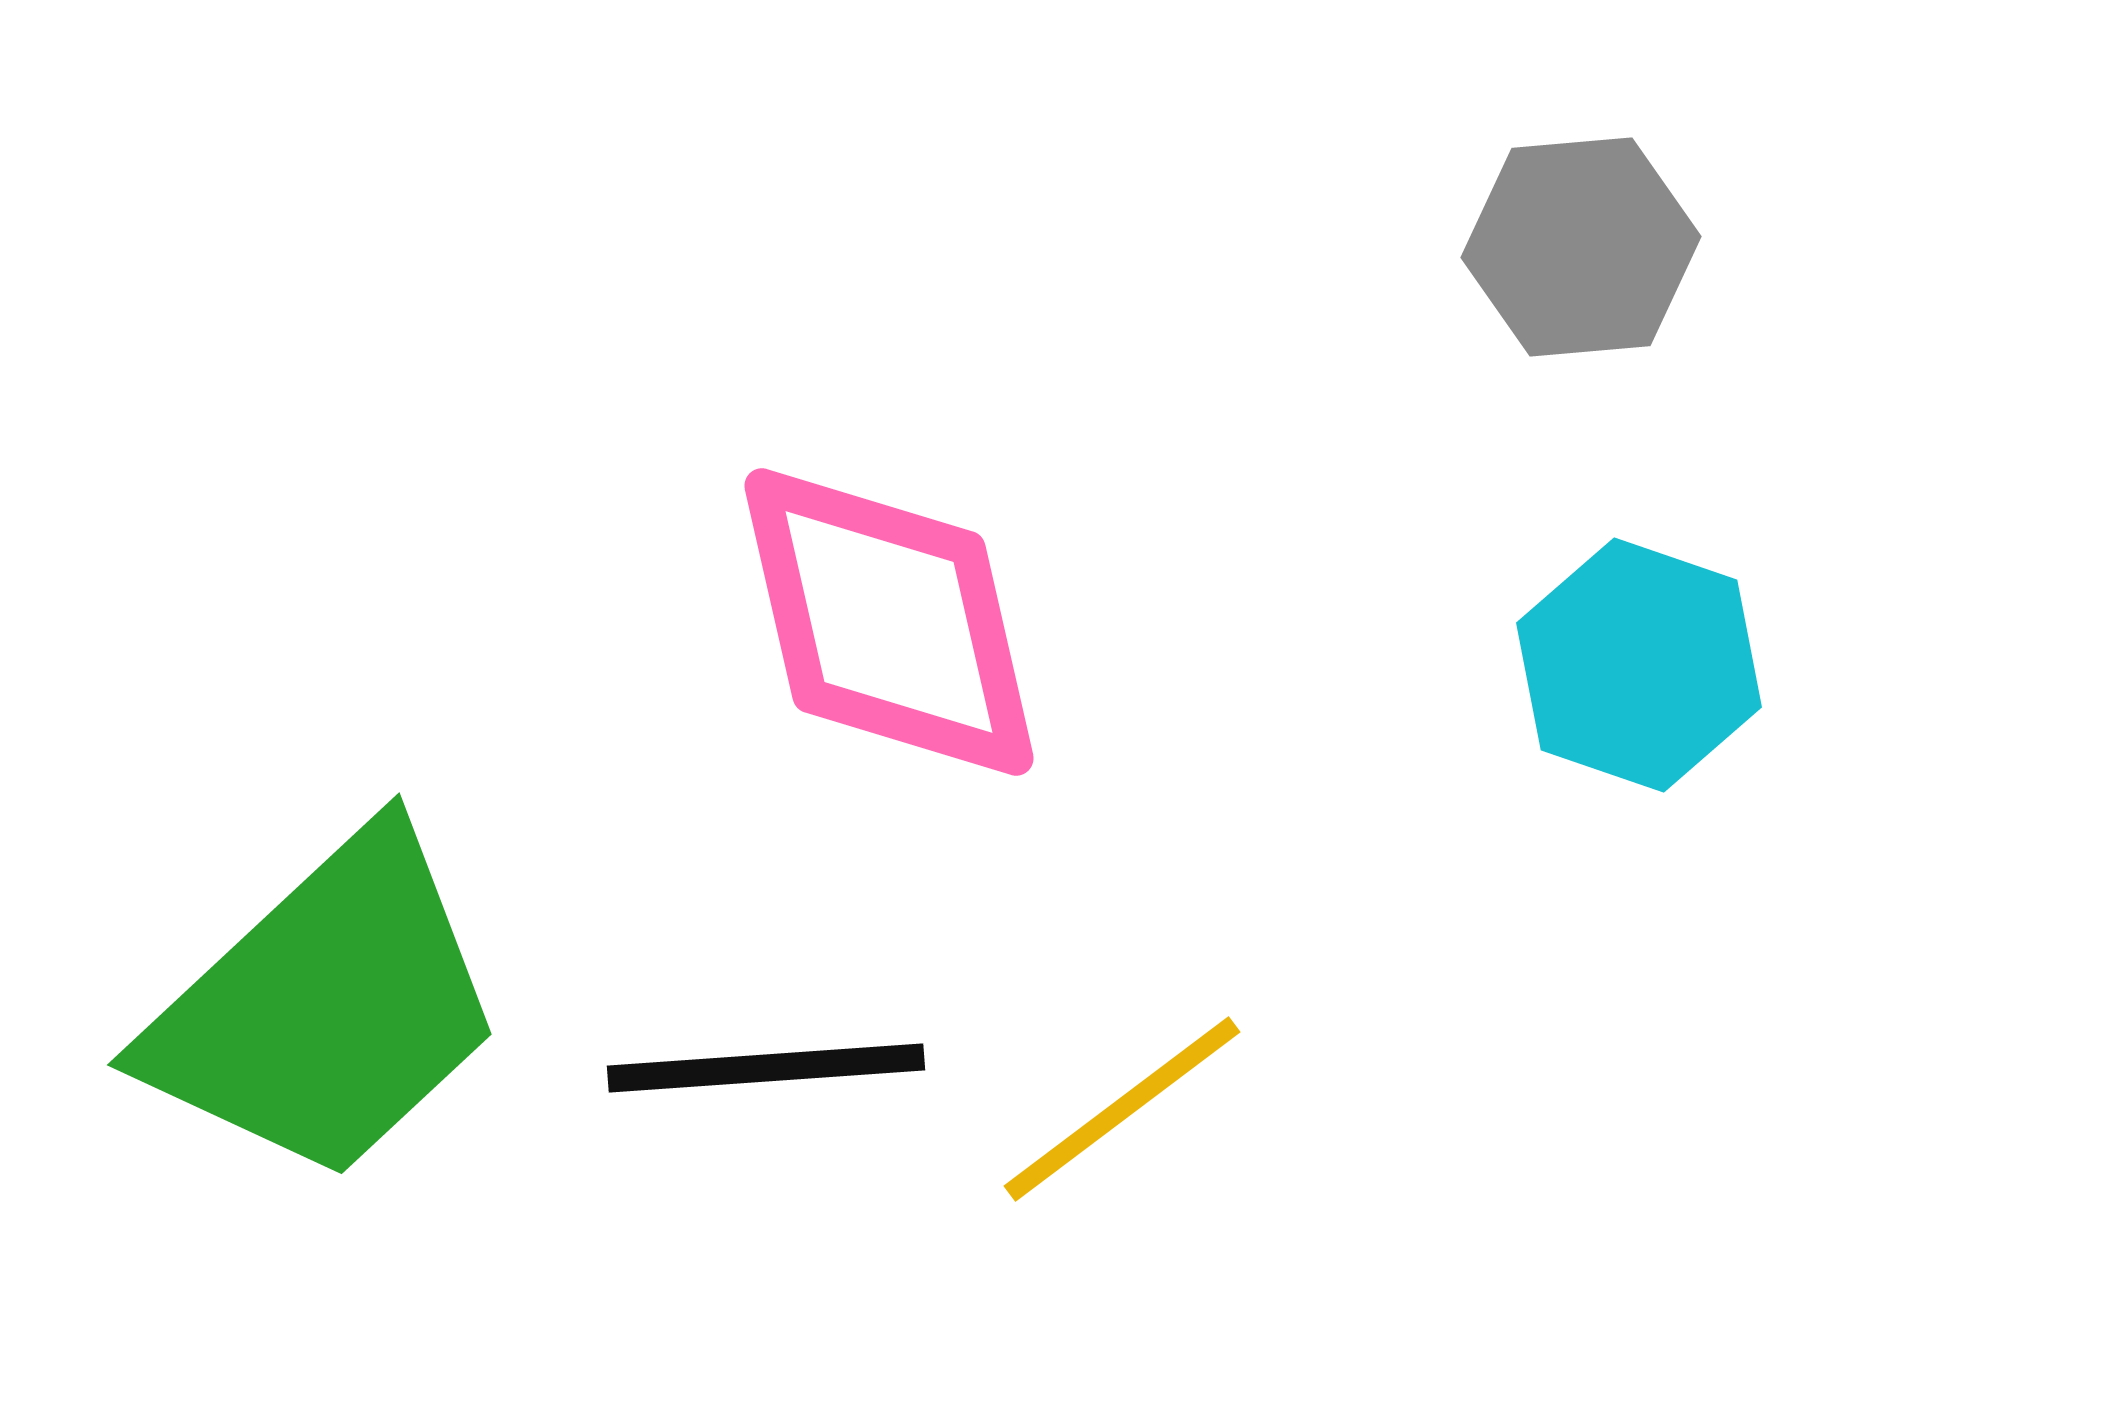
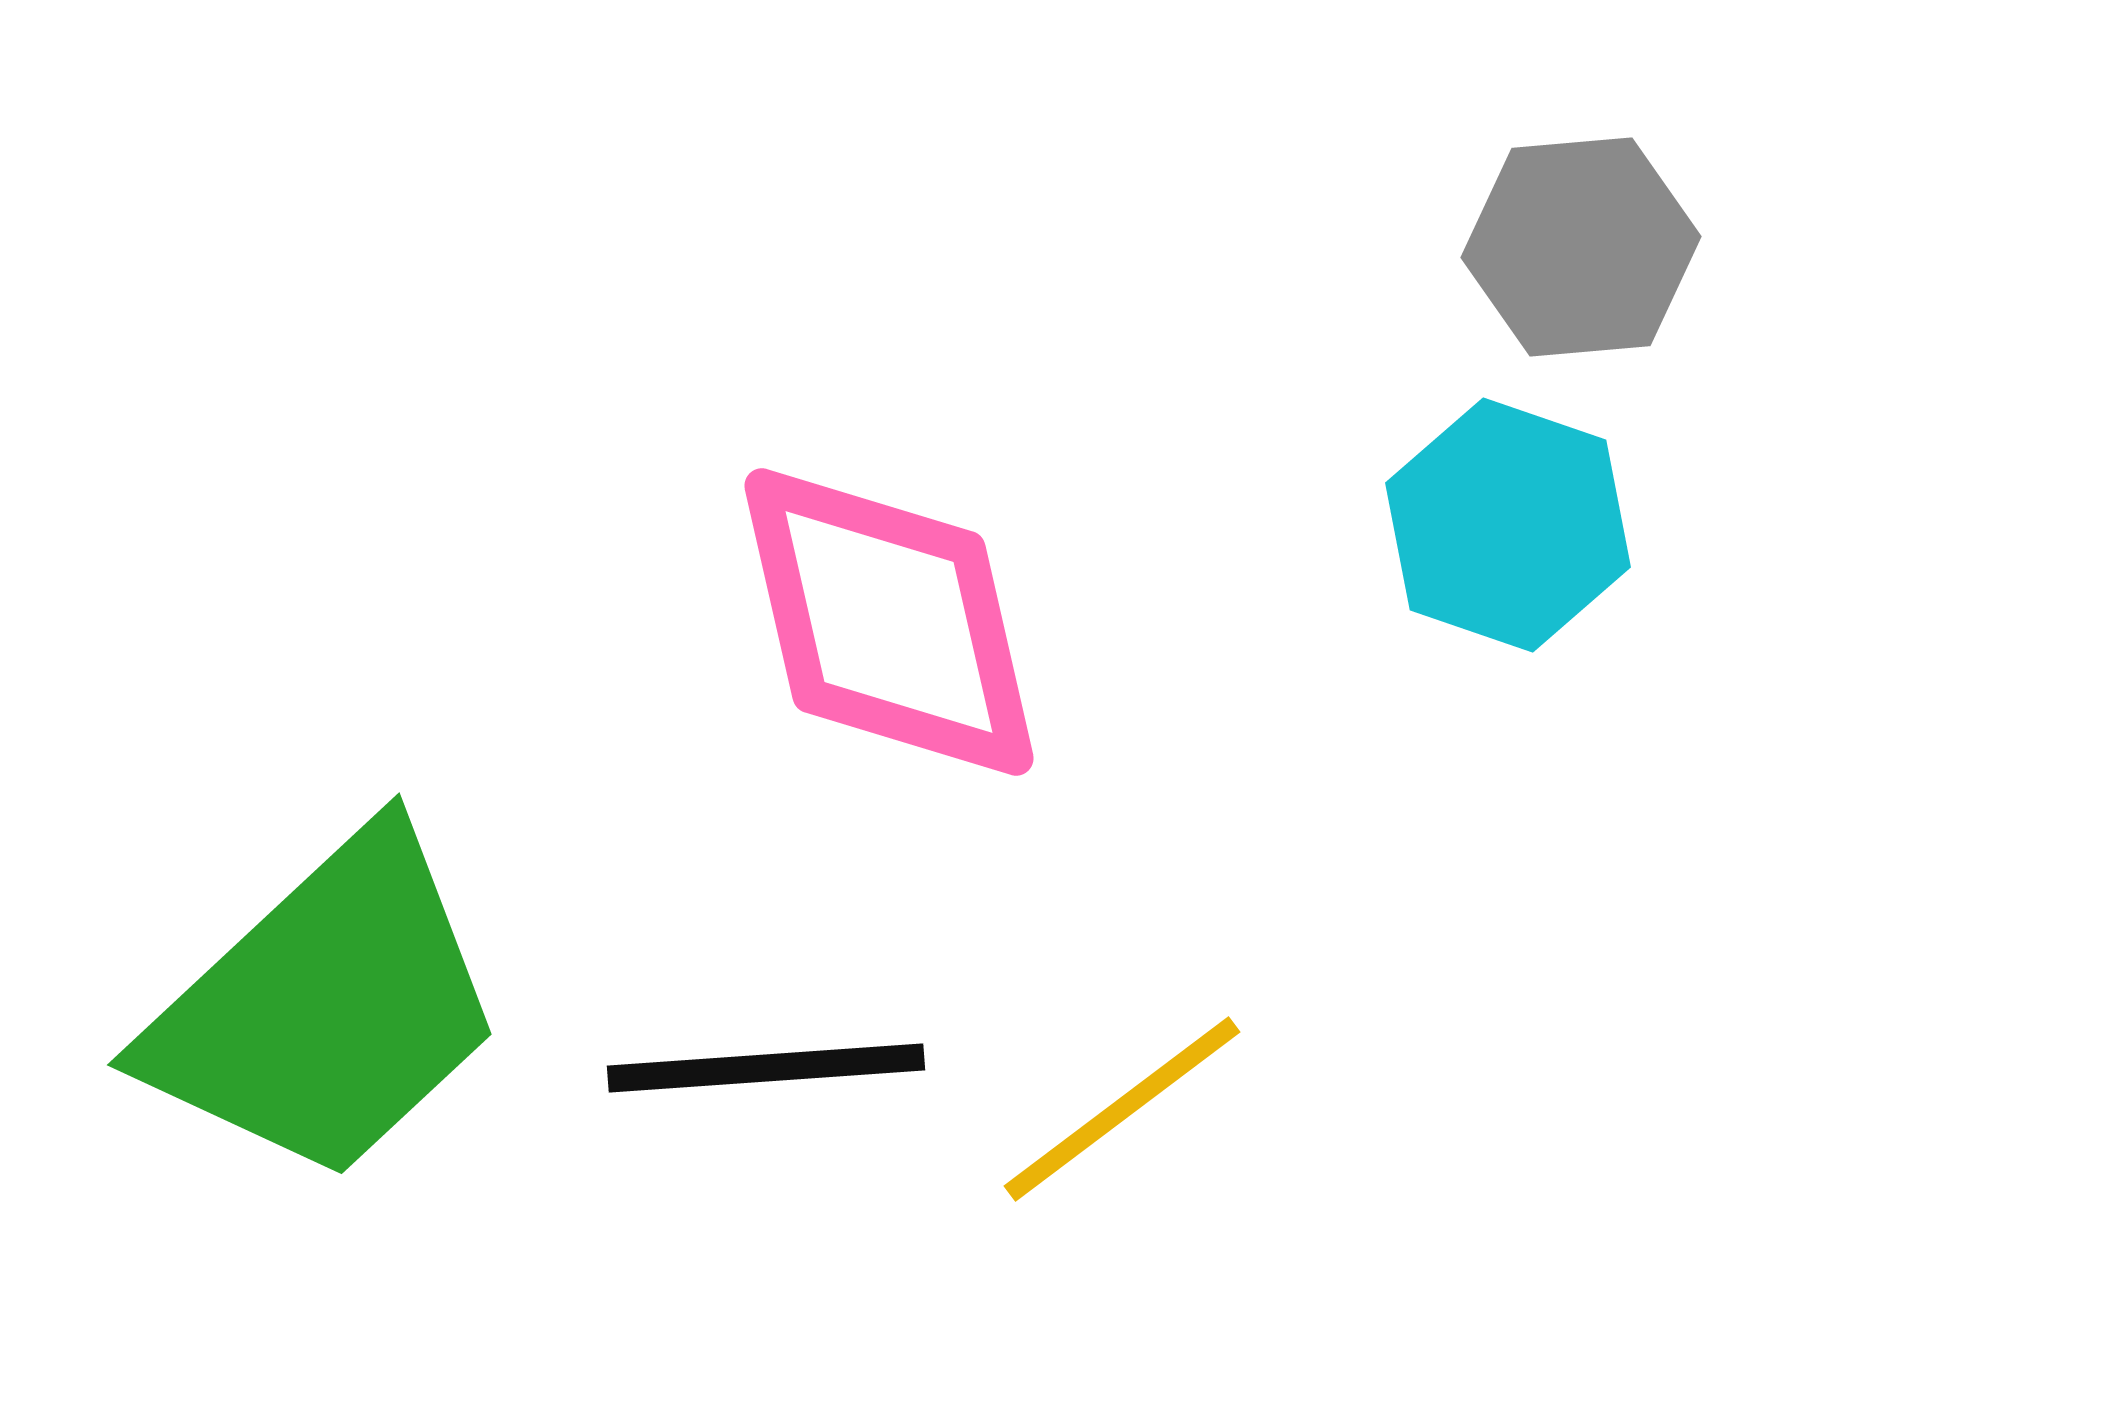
cyan hexagon: moved 131 px left, 140 px up
